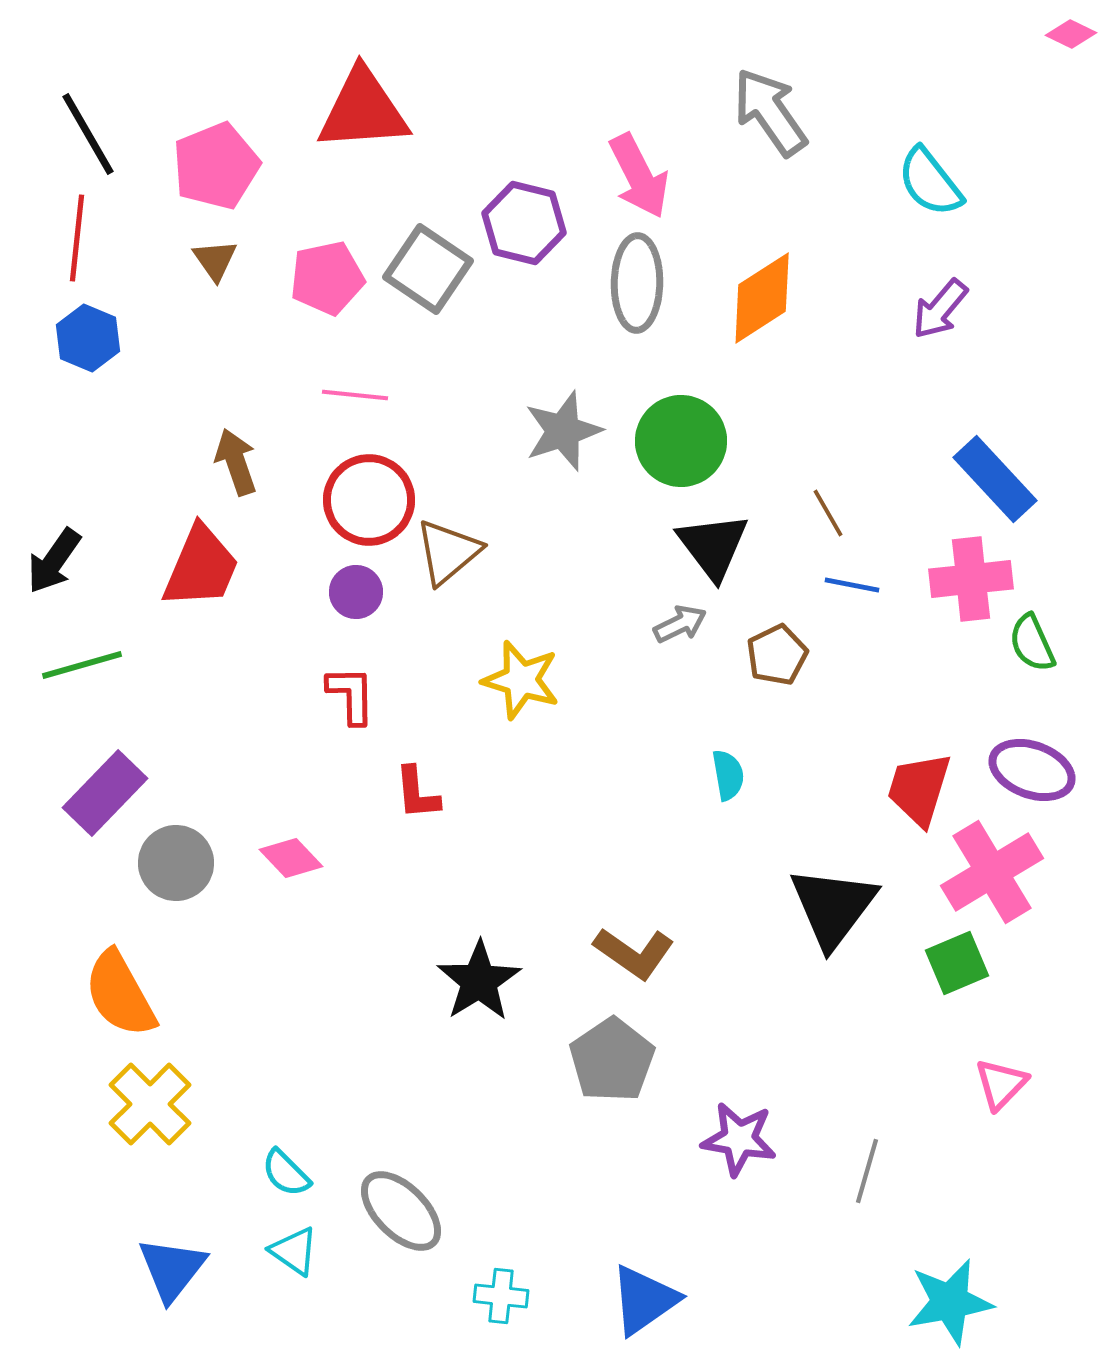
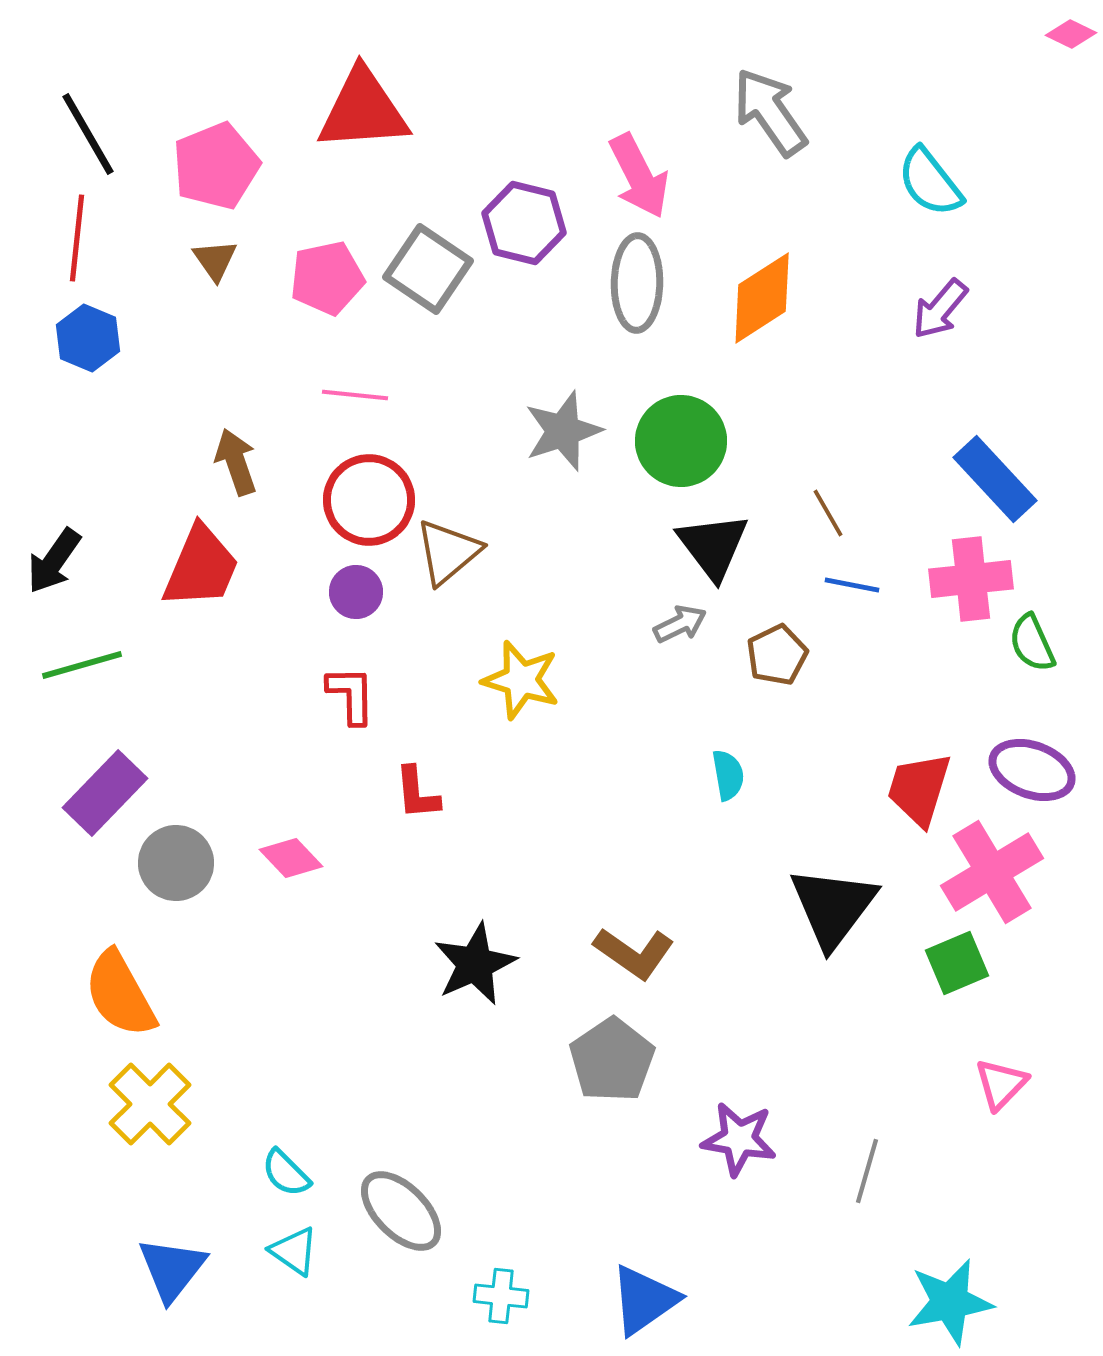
black star at (479, 981): moved 4 px left, 17 px up; rotated 8 degrees clockwise
